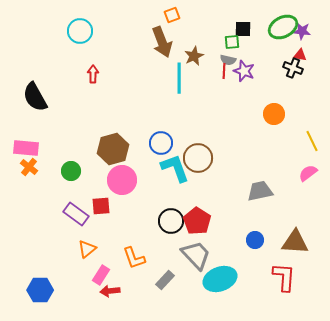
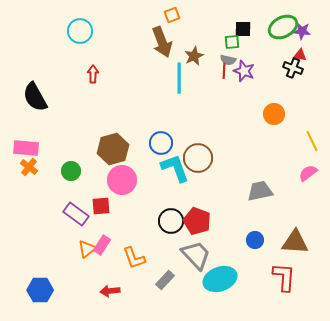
red pentagon at (197, 221): rotated 12 degrees counterclockwise
pink rectangle at (101, 275): moved 1 px right, 30 px up
